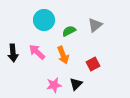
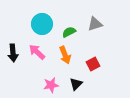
cyan circle: moved 2 px left, 4 px down
gray triangle: moved 1 px up; rotated 21 degrees clockwise
green semicircle: moved 1 px down
orange arrow: moved 2 px right
pink star: moved 3 px left
